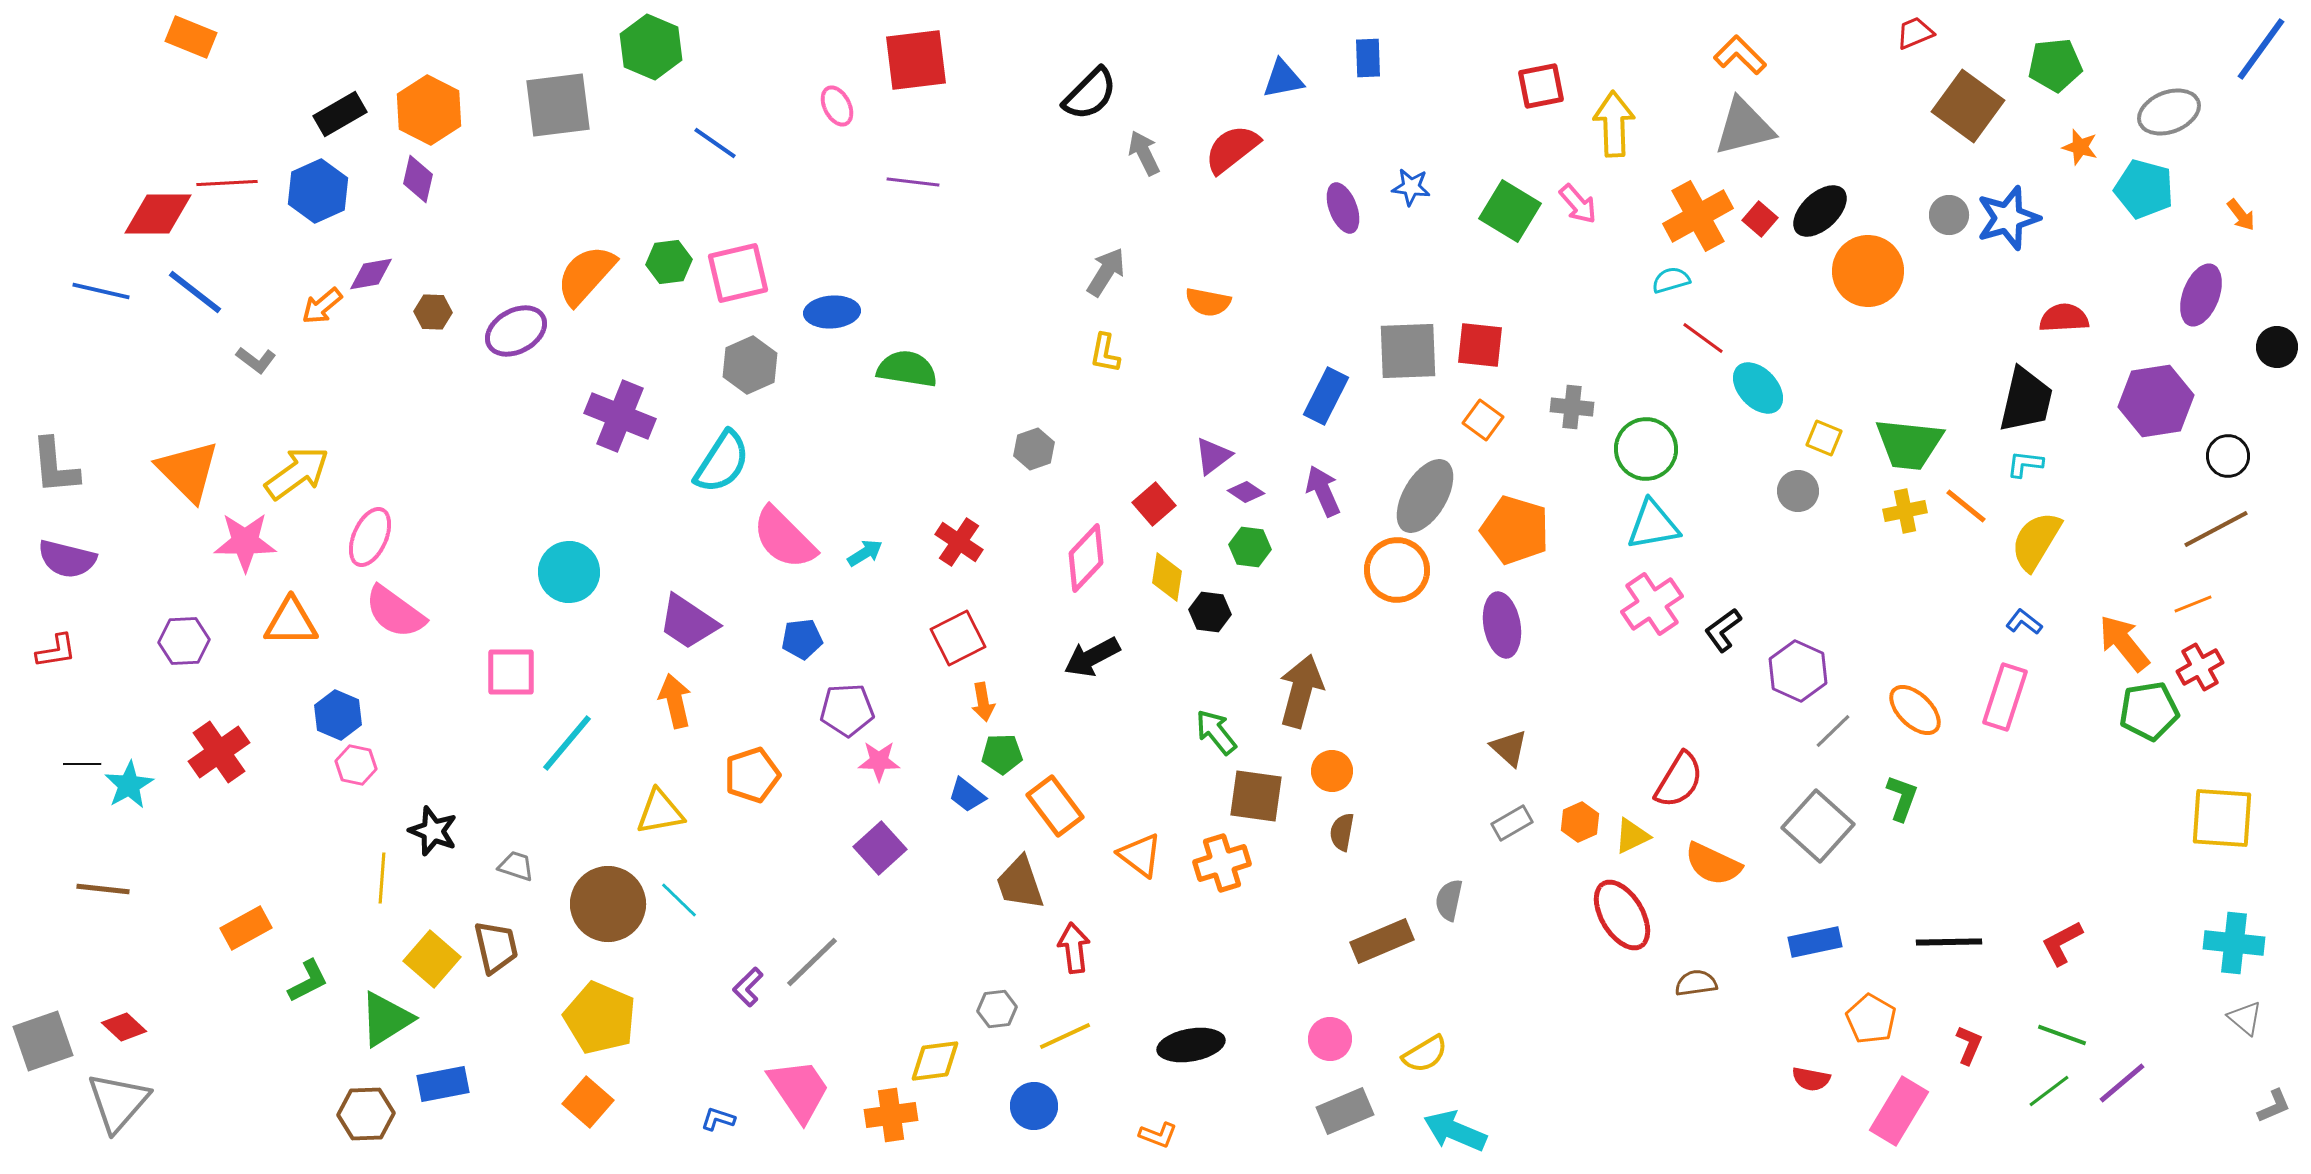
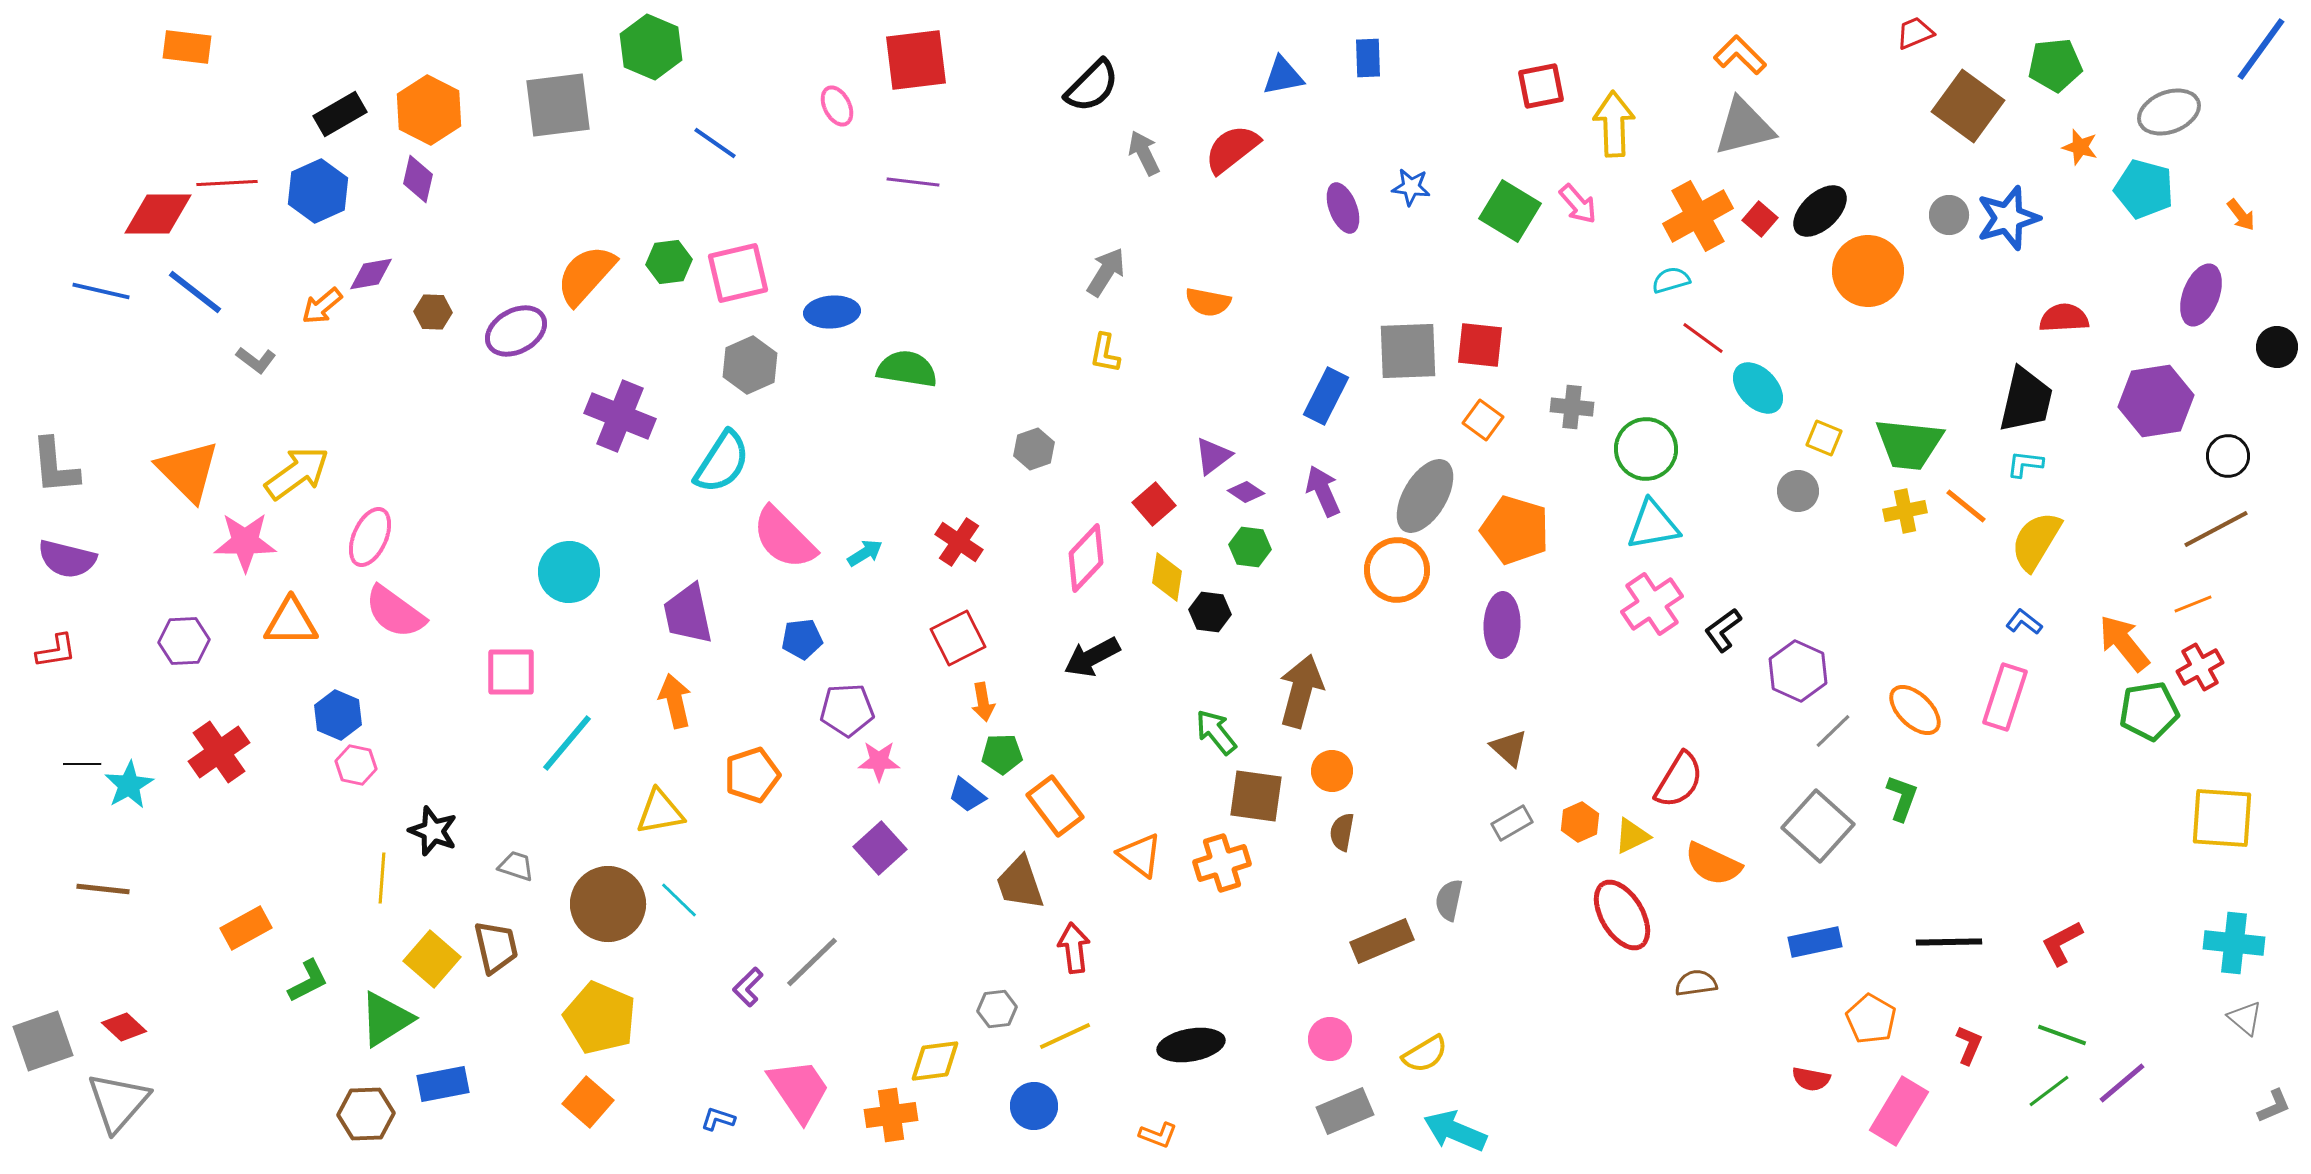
orange rectangle at (191, 37): moved 4 px left, 10 px down; rotated 15 degrees counterclockwise
blue triangle at (1283, 79): moved 3 px up
black semicircle at (1090, 94): moved 2 px right, 8 px up
purple trapezoid at (688, 622): moved 8 px up; rotated 44 degrees clockwise
purple ellipse at (1502, 625): rotated 12 degrees clockwise
